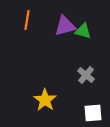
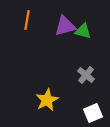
yellow star: moved 2 px right; rotated 10 degrees clockwise
white square: rotated 18 degrees counterclockwise
